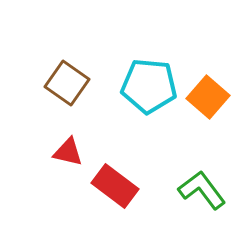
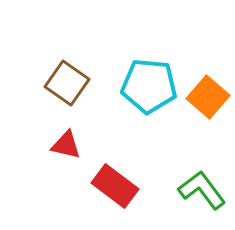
red triangle: moved 2 px left, 7 px up
